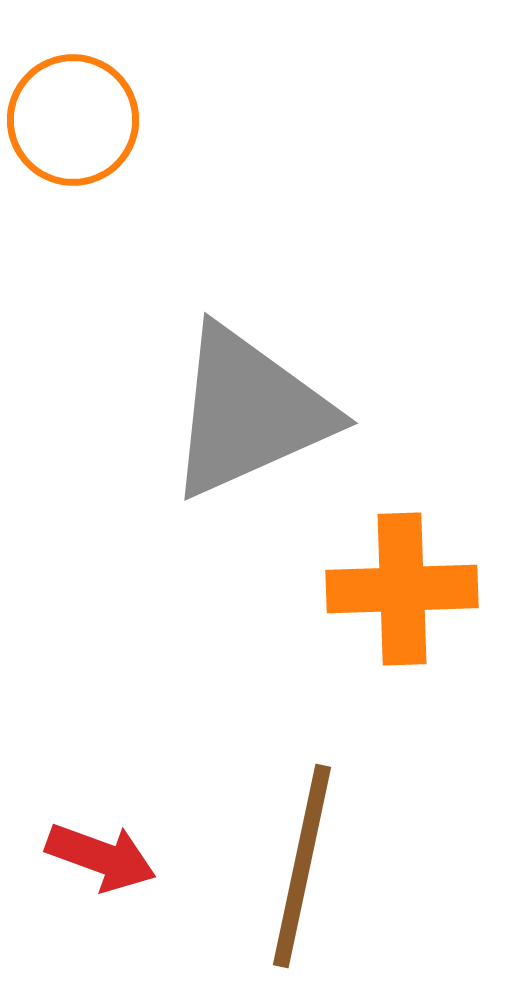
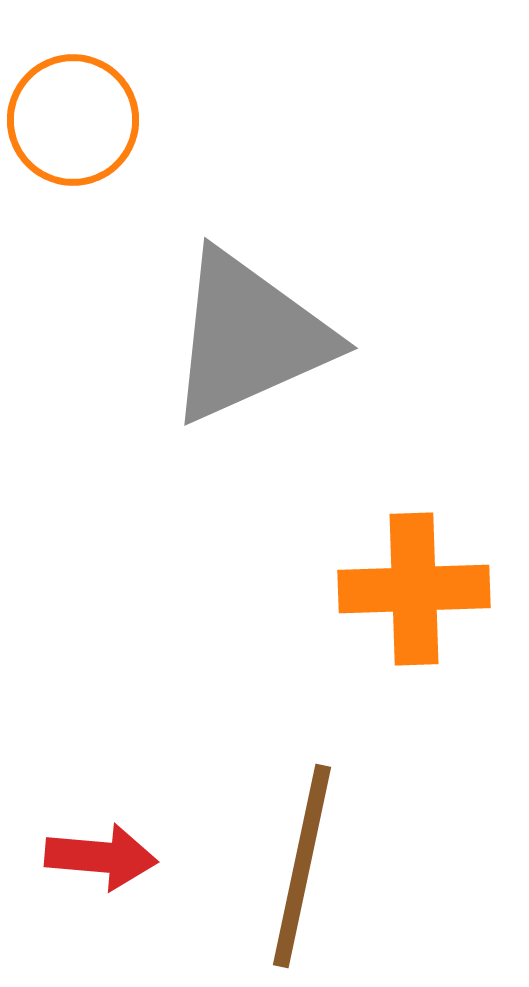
gray triangle: moved 75 px up
orange cross: moved 12 px right
red arrow: rotated 15 degrees counterclockwise
